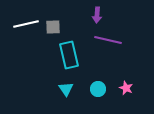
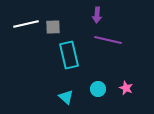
cyan triangle: moved 8 px down; rotated 14 degrees counterclockwise
